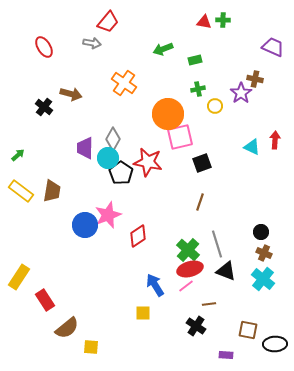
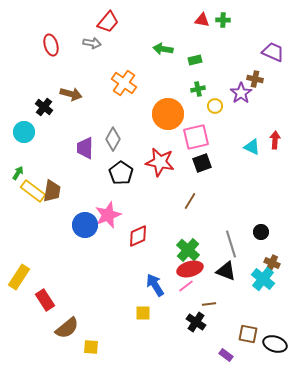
red triangle at (204, 22): moved 2 px left, 2 px up
red ellipse at (44, 47): moved 7 px right, 2 px up; rotated 15 degrees clockwise
purple trapezoid at (273, 47): moved 5 px down
green arrow at (163, 49): rotated 30 degrees clockwise
pink square at (180, 137): moved 16 px right
green arrow at (18, 155): moved 18 px down; rotated 16 degrees counterclockwise
cyan circle at (108, 158): moved 84 px left, 26 px up
red star at (148, 162): moved 12 px right
yellow rectangle at (21, 191): moved 12 px right
brown line at (200, 202): moved 10 px left, 1 px up; rotated 12 degrees clockwise
red diamond at (138, 236): rotated 10 degrees clockwise
gray line at (217, 244): moved 14 px right
brown cross at (264, 253): moved 8 px right, 10 px down
black cross at (196, 326): moved 4 px up
brown square at (248, 330): moved 4 px down
black ellipse at (275, 344): rotated 20 degrees clockwise
purple rectangle at (226, 355): rotated 32 degrees clockwise
